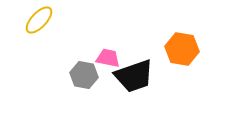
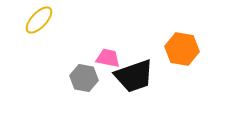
gray hexagon: moved 3 px down
